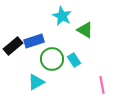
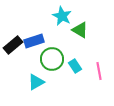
green triangle: moved 5 px left
black rectangle: moved 1 px up
cyan rectangle: moved 1 px right, 6 px down
pink line: moved 3 px left, 14 px up
